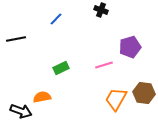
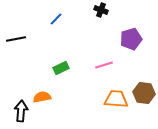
purple pentagon: moved 1 px right, 8 px up
orange trapezoid: rotated 65 degrees clockwise
black arrow: rotated 105 degrees counterclockwise
